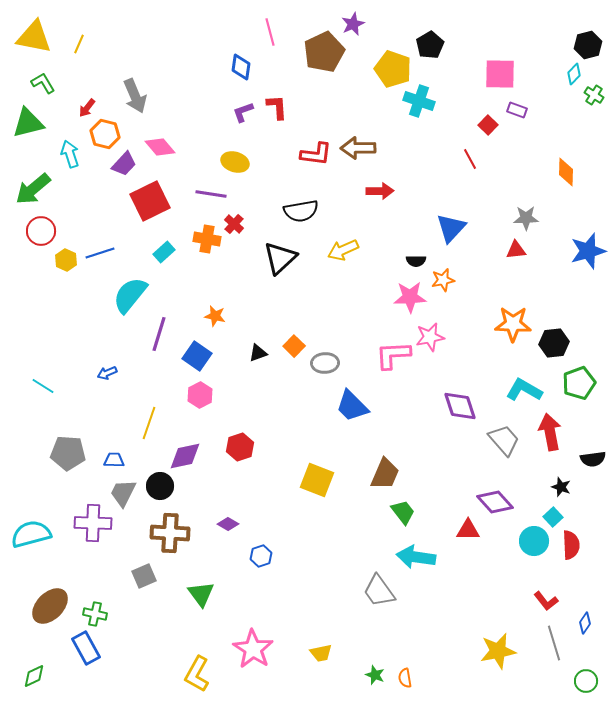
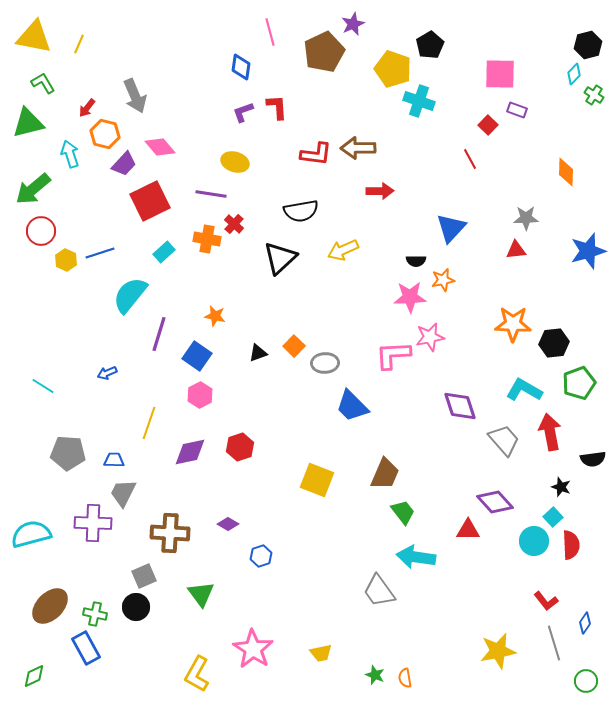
purple diamond at (185, 456): moved 5 px right, 4 px up
black circle at (160, 486): moved 24 px left, 121 px down
